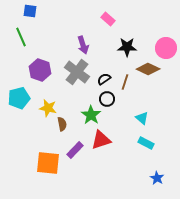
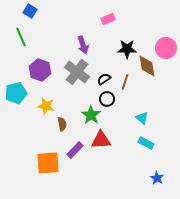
blue square: rotated 24 degrees clockwise
pink rectangle: rotated 64 degrees counterclockwise
black star: moved 2 px down
brown diamond: moved 1 px left, 3 px up; rotated 55 degrees clockwise
cyan pentagon: moved 3 px left, 5 px up
yellow star: moved 2 px left, 2 px up
red triangle: rotated 15 degrees clockwise
orange square: rotated 10 degrees counterclockwise
